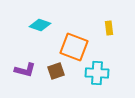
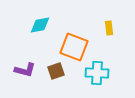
cyan diamond: rotated 30 degrees counterclockwise
